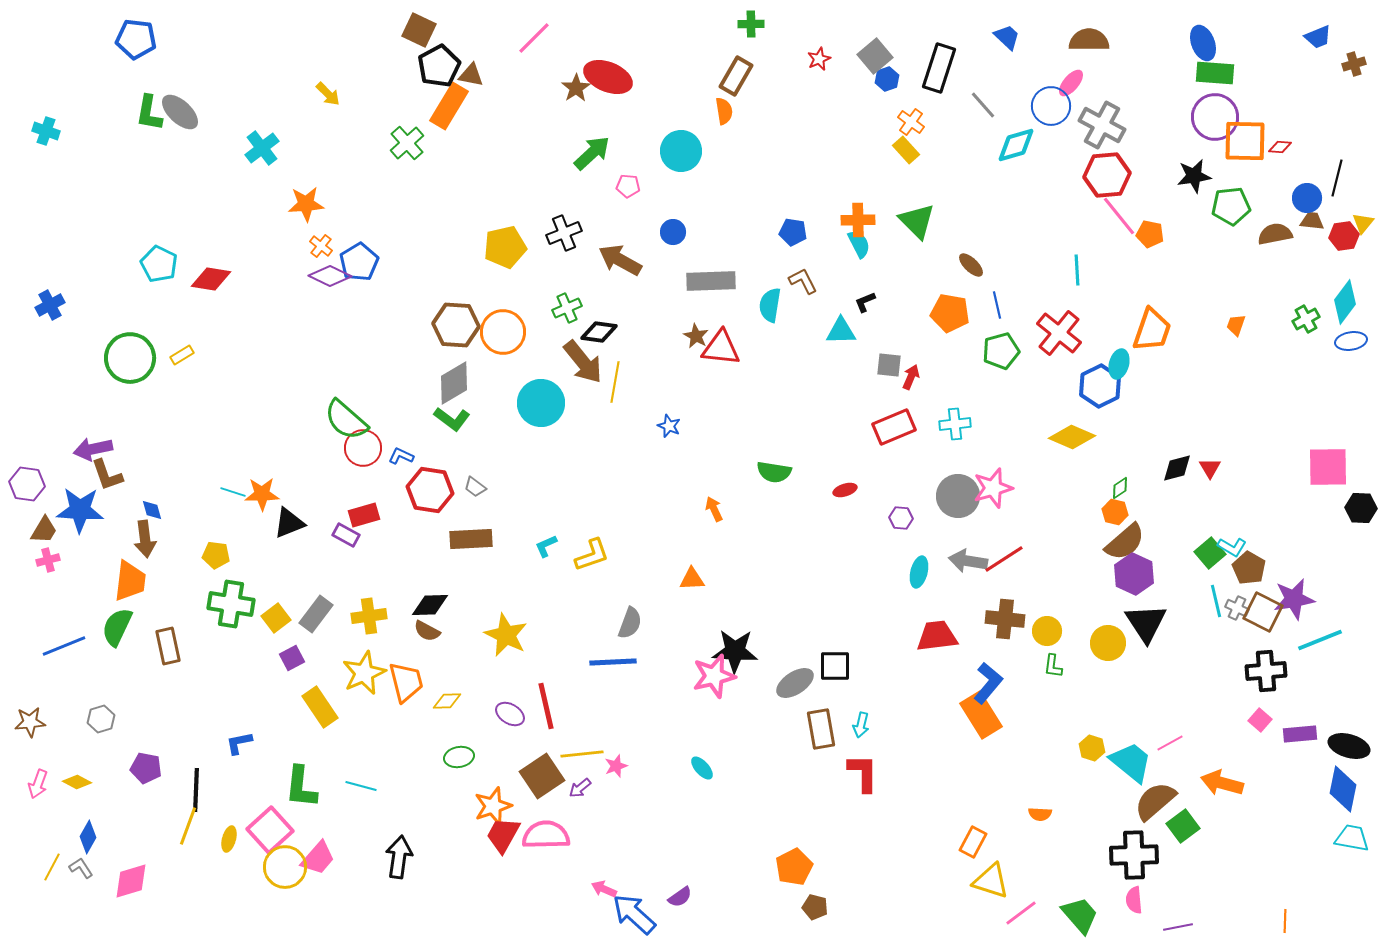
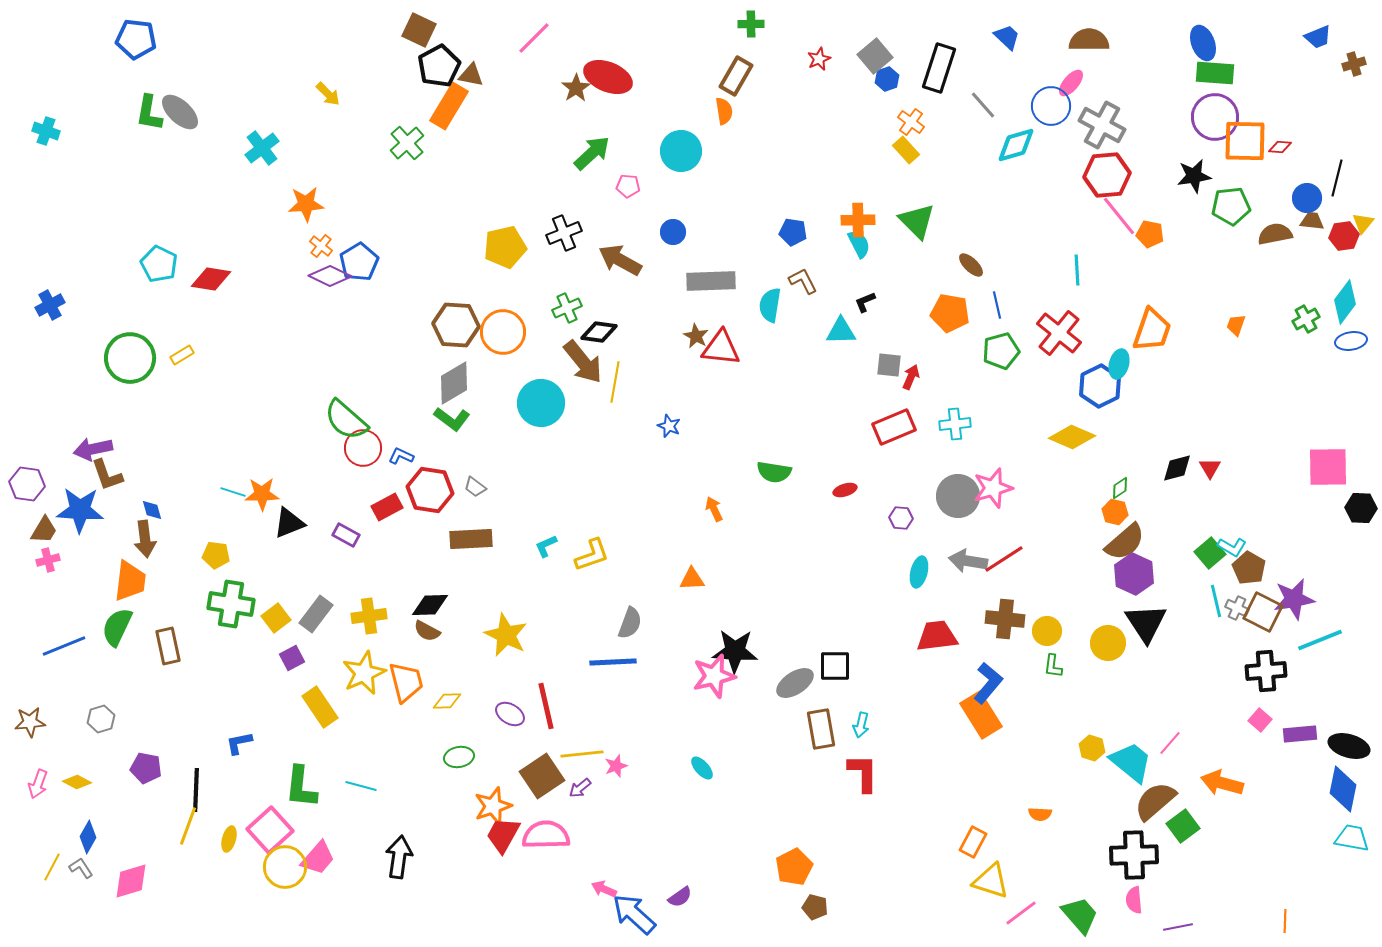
red rectangle at (364, 515): moved 23 px right, 8 px up; rotated 12 degrees counterclockwise
pink line at (1170, 743): rotated 20 degrees counterclockwise
